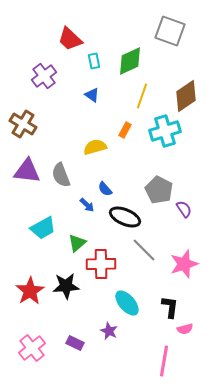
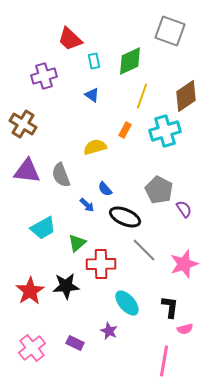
purple cross: rotated 20 degrees clockwise
